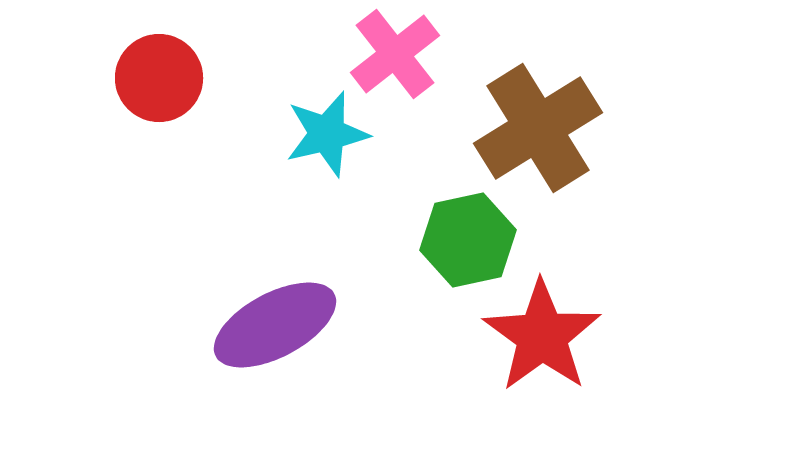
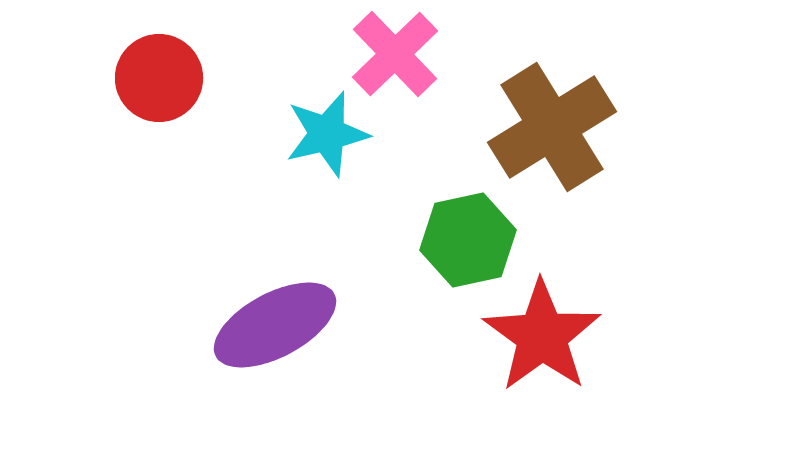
pink cross: rotated 6 degrees counterclockwise
brown cross: moved 14 px right, 1 px up
